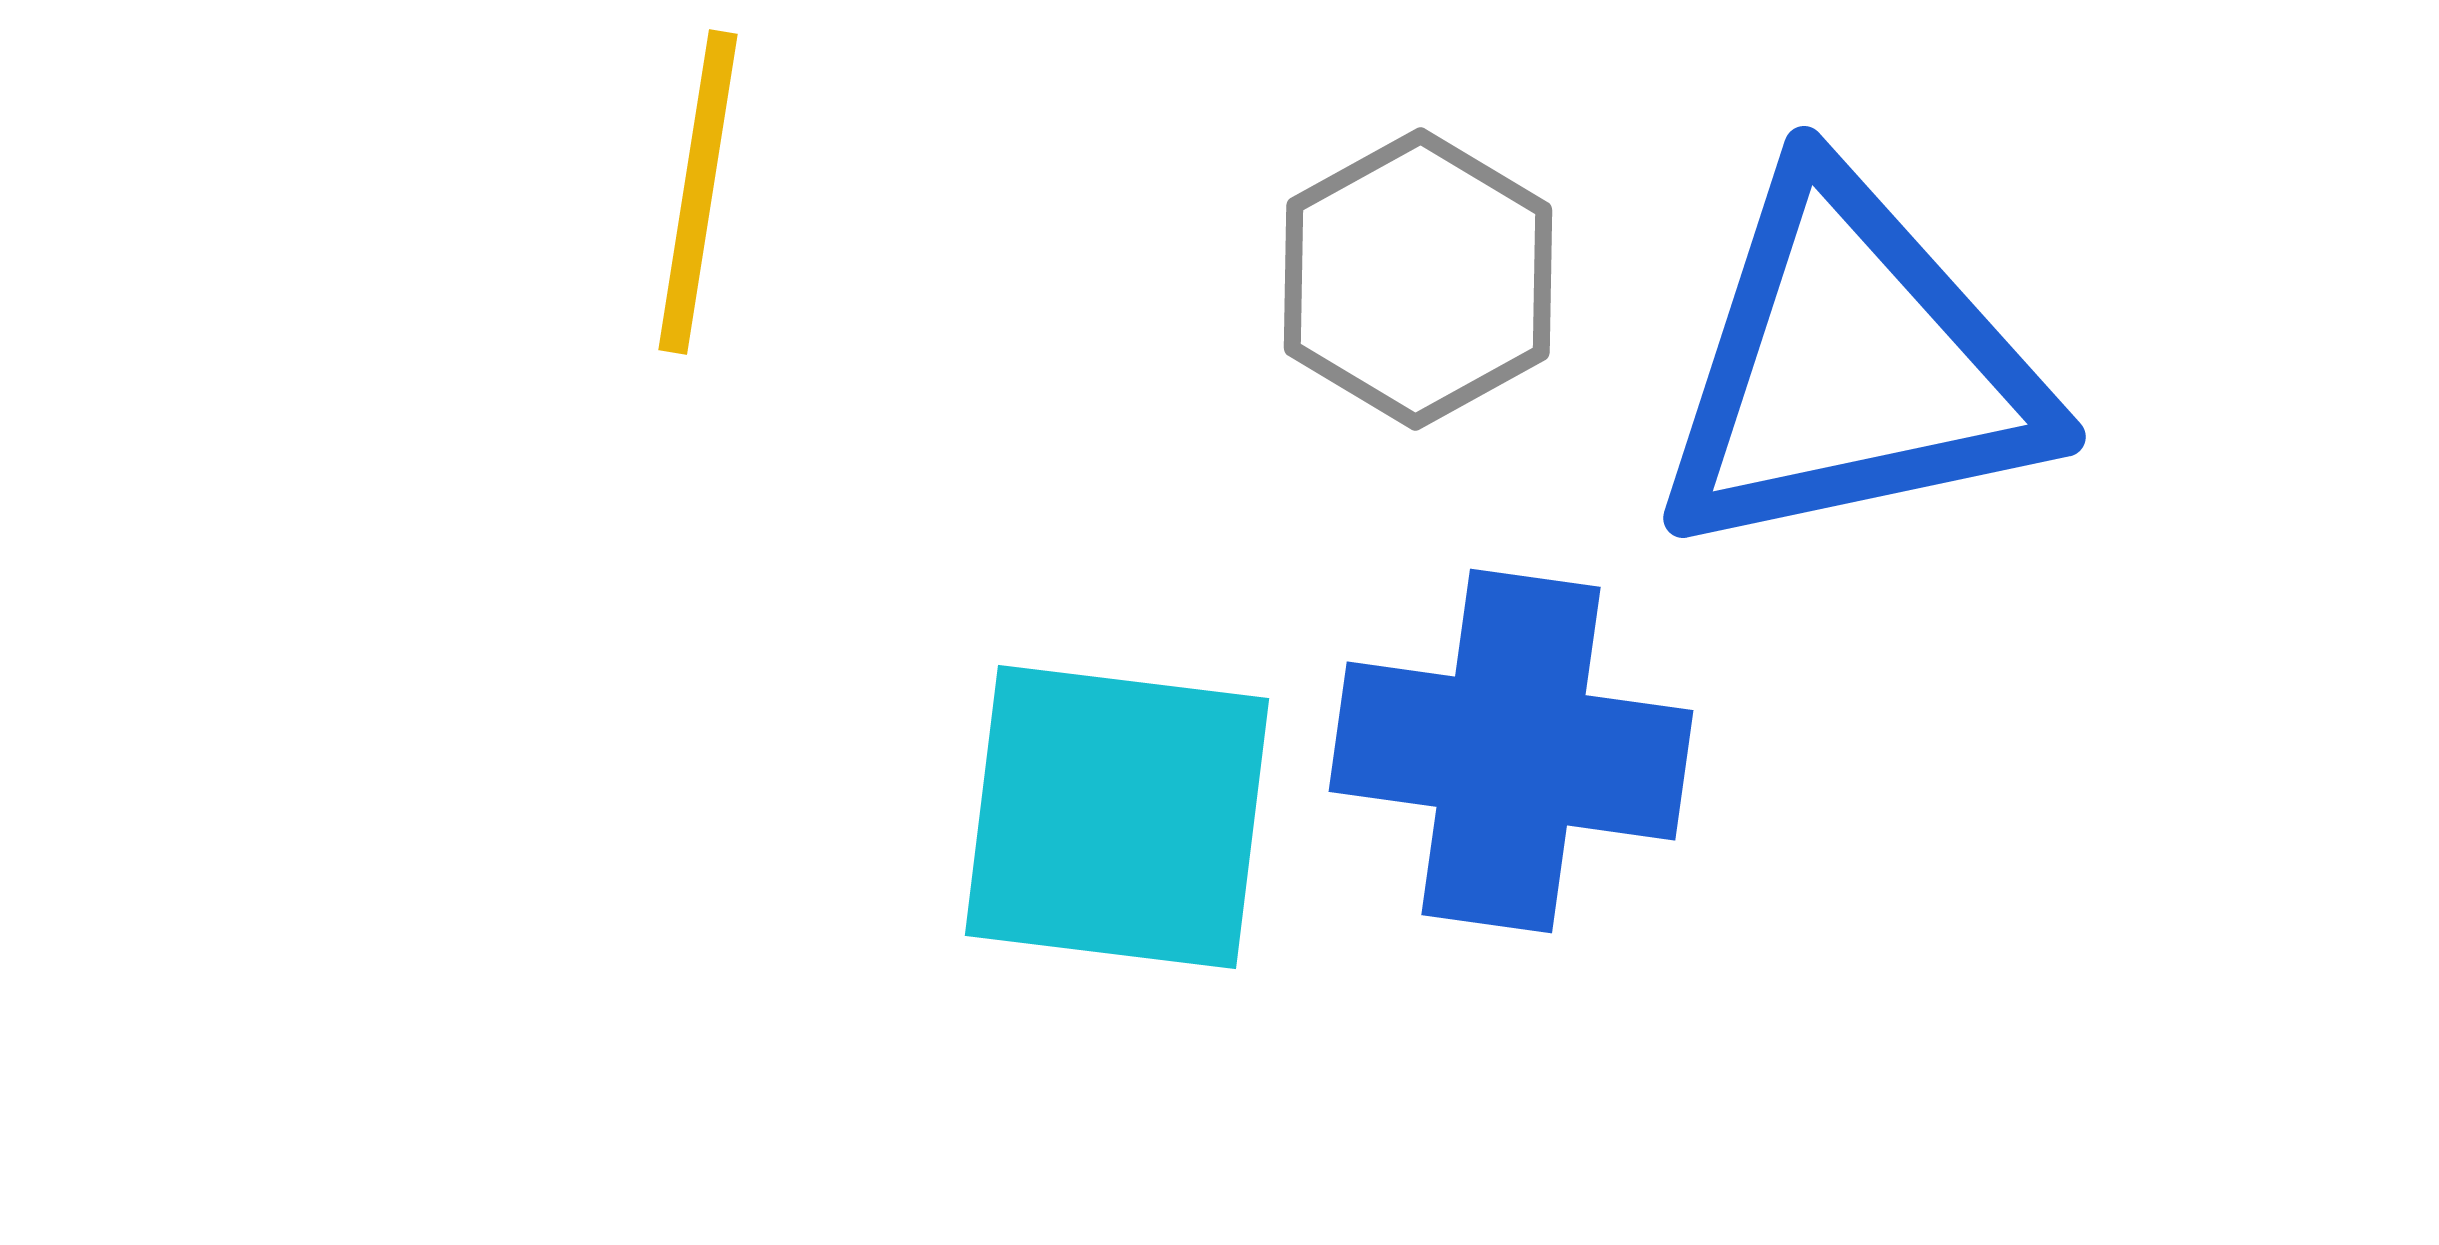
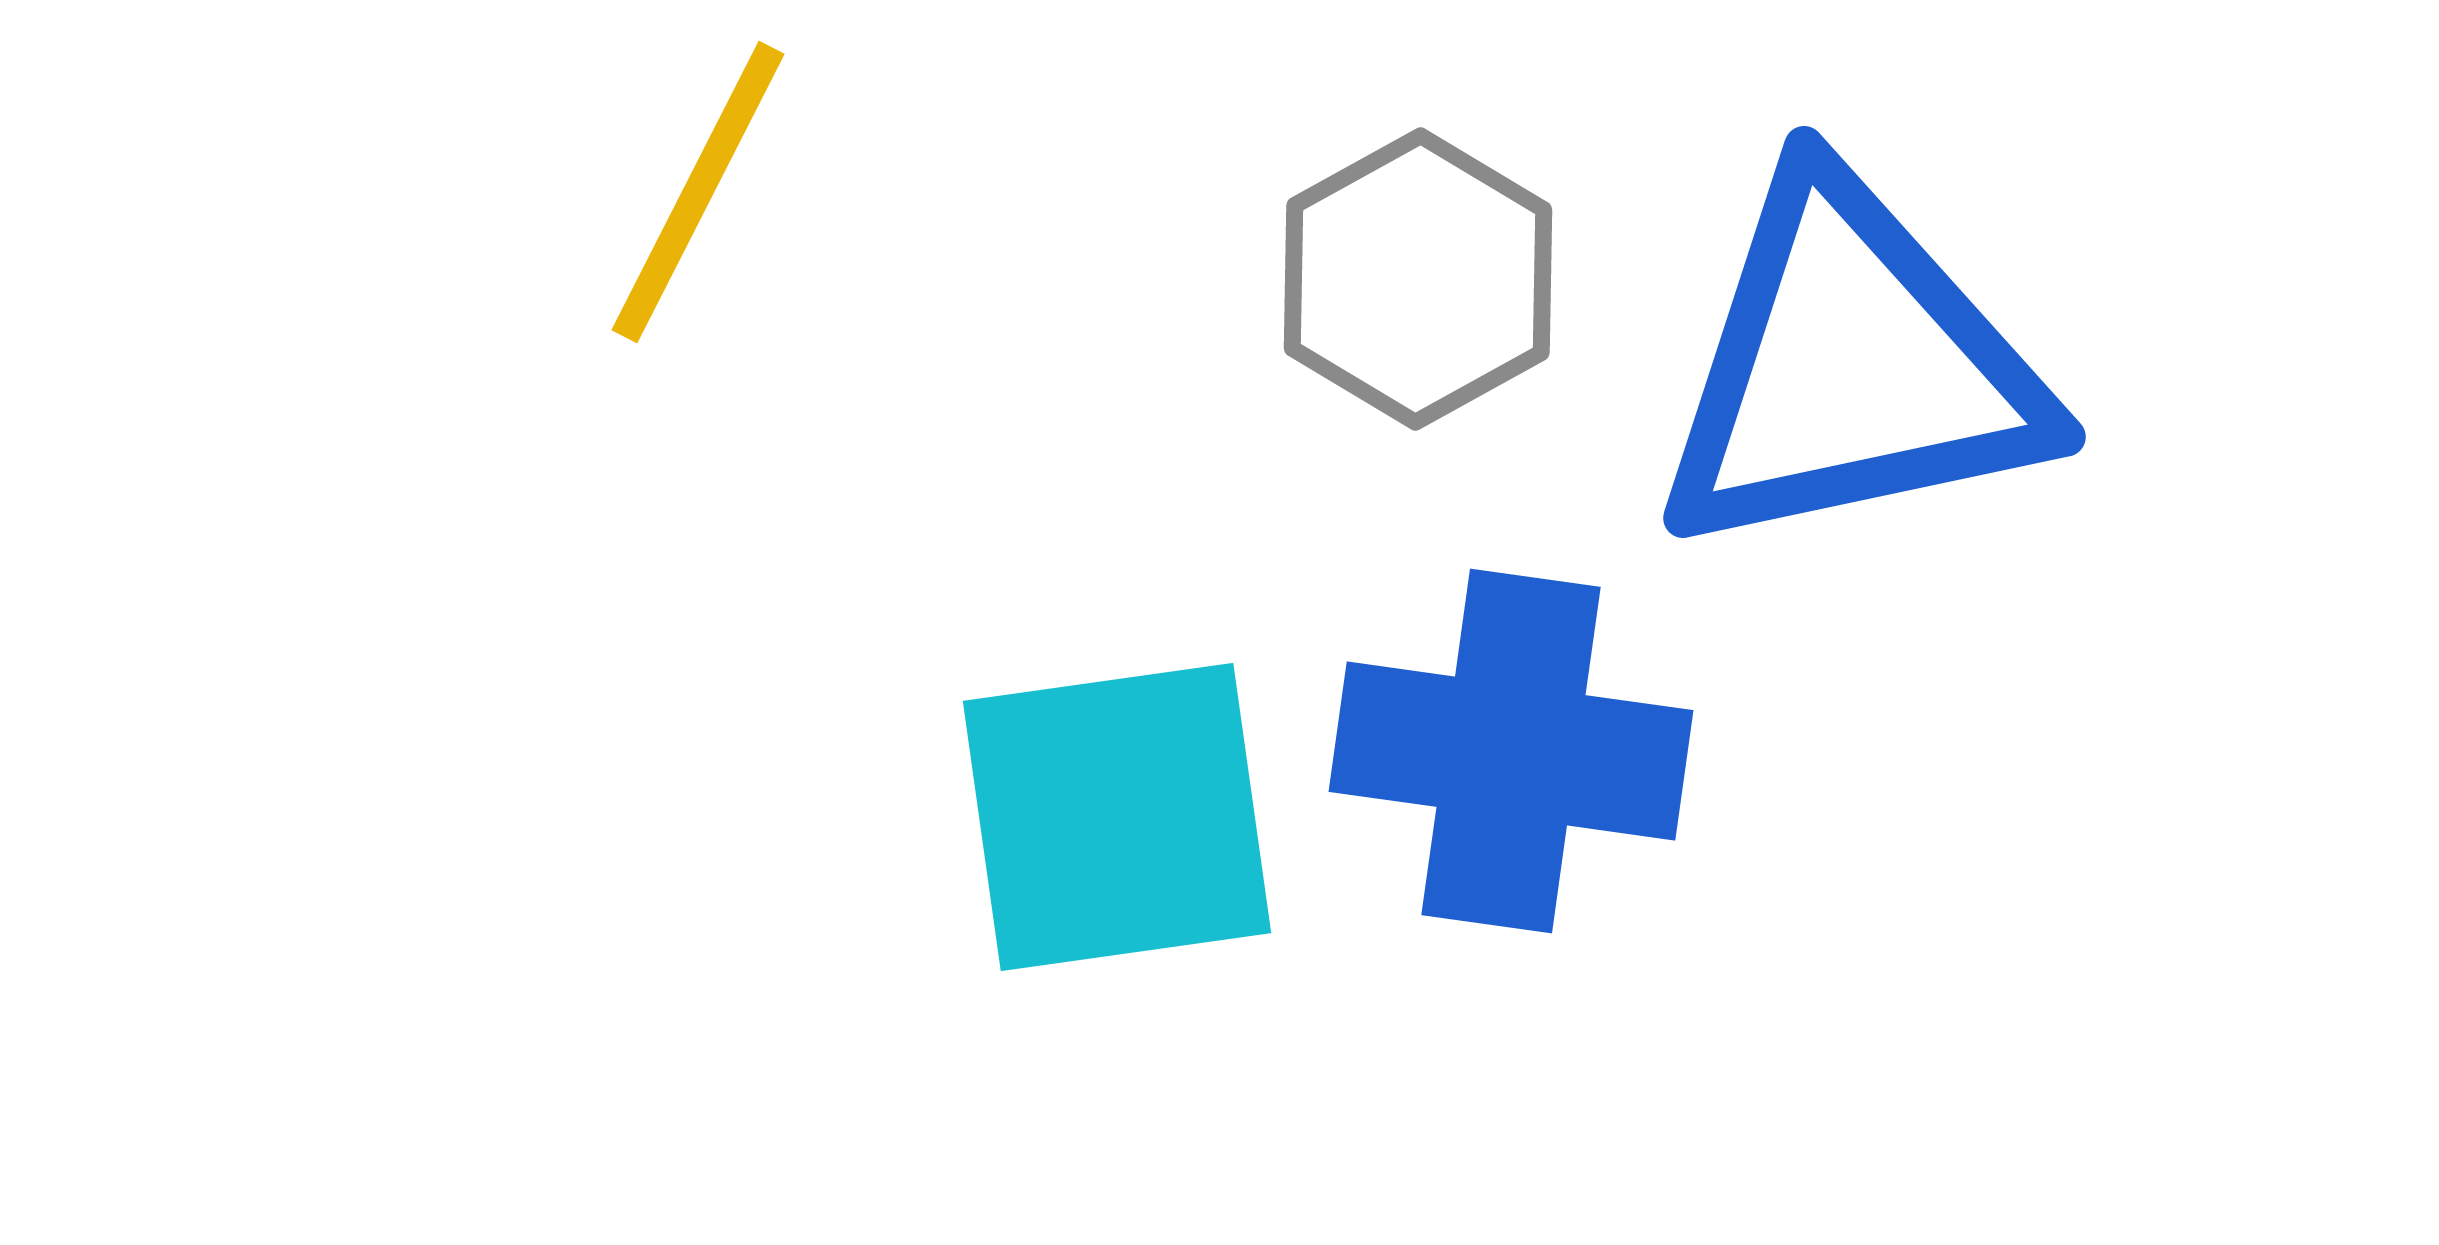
yellow line: rotated 18 degrees clockwise
cyan square: rotated 15 degrees counterclockwise
